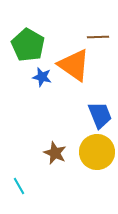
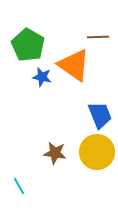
brown star: rotated 15 degrees counterclockwise
